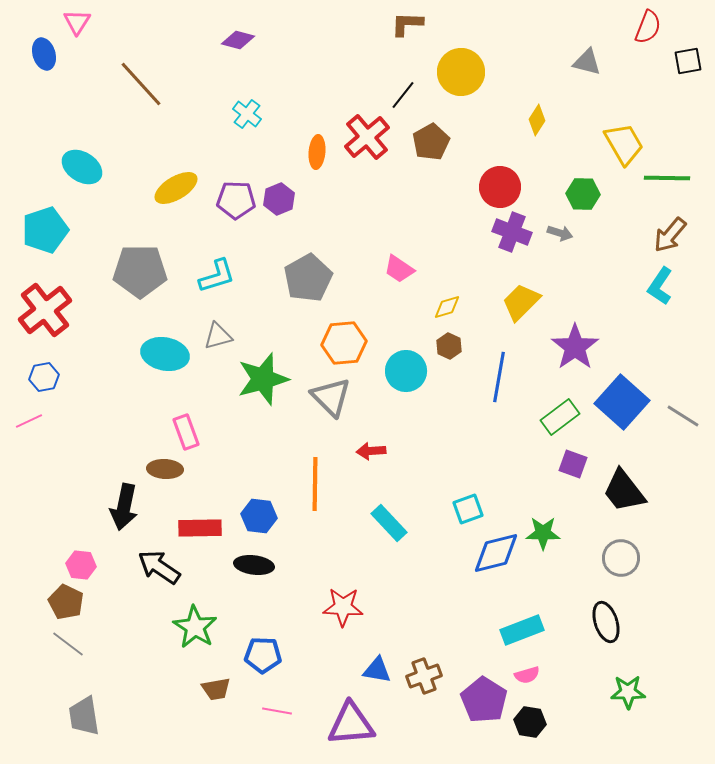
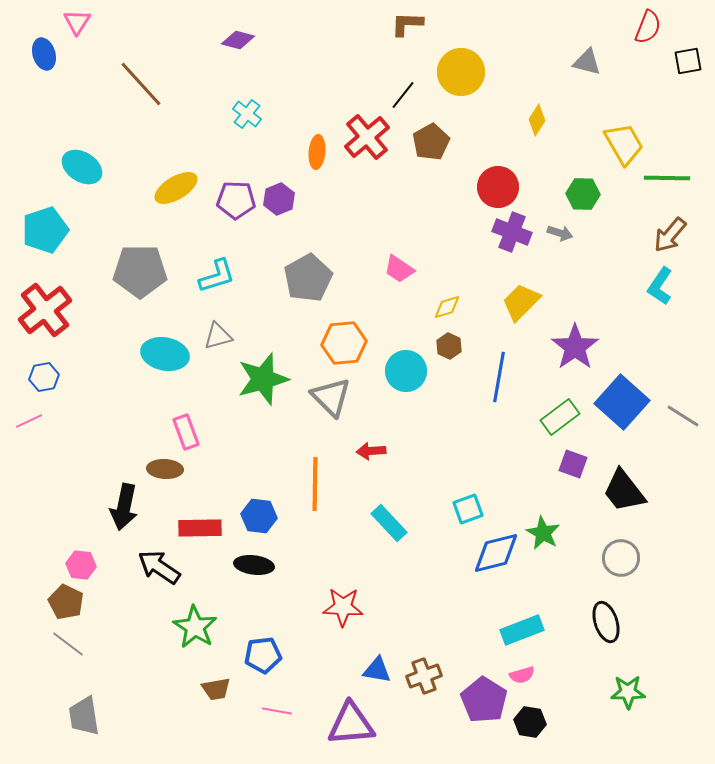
red circle at (500, 187): moved 2 px left
green star at (543, 533): rotated 28 degrees clockwise
blue pentagon at (263, 655): rotated 9 degrees counterclockwise
pink semicircle at (527, 675): moved 5 px left
